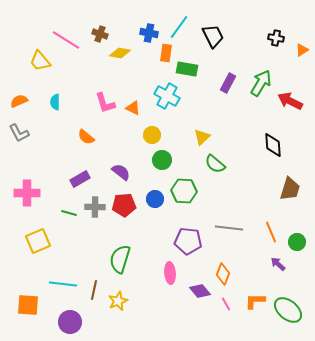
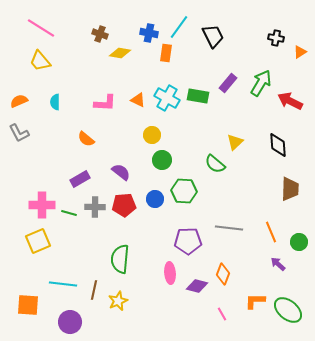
pink line at (66, 40): moved 25 px left, 12 px up
orange triangle at (302, 50): moved 2 px left, 2 px down
green rectangle at (187, 69): moved 11 px right, 27 px down
purple rectangle at (228, 83): rotated 12 degrees clockwise
cyan cross at (167, 96): moved 2 px down
pink L-shape at (105, 103): rotated 70 degrees counterclockwise
orange triangle at (133, 108): moved 5 px right, 8 px up
orange semicircle at (86, 137): moved 2 px down
yellow triangle at (202, 137): moved 33 px right, 5 px down
black diamond at (273, 145): moved 5 px right
brown trapezoid at (290, 189): rotated 15 degrees counterclockwise
pink cross at (27, 193): moved 15 px right, 12 px down
purple pentagon at (188, 241): rotated 8 degrees counterclockwise
green circle at (297, 242): moved 2 px right
green semicircle at (120, 259): rotated 12 degrees counterclockwise
purple diamond at (200, 291): moved 3 px left, 5 px up; rotated 35 degrees counterclockwise
pink line at (226, 304): moved 4 px left, 10 px down
